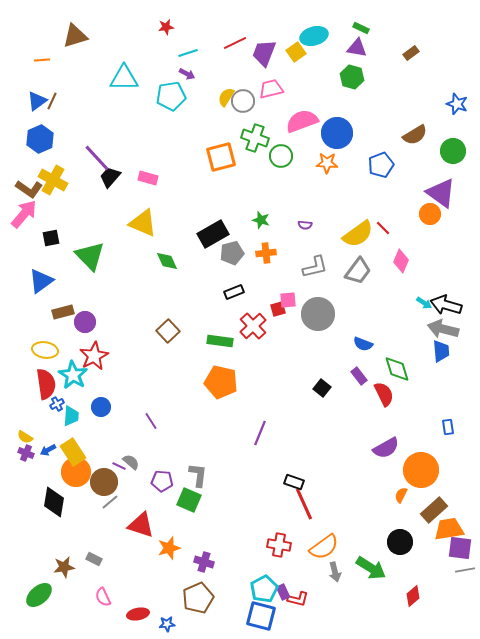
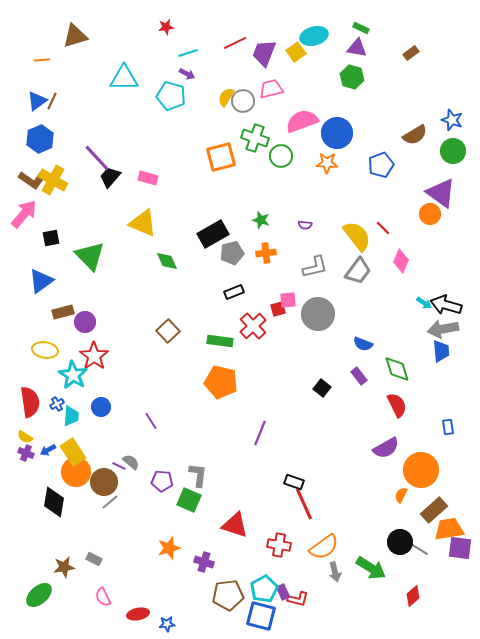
cyan pentagon at (171, 96): rotated 24 degrees clockwise
blue star at (457, 104): moved 5 px left, 16 px down
brown L-shape at (29, 189): moved 3 px right, 9 px up
yellow semicircle at (358, 234): moved 1 px left, 2 px down; rotated 92 degrees counterclockwise
gray arrow at (443, 329): rotated 24 degrees counterclockwise
red star at (94, 356): rotated 8 degrees counterclockwise
red semicircle at (46, 384): moved 16 px left, 18 px down
red semicircle at (384, 394): moved 13 px right, 11 px down
red triangle at (141, 525): moved 94 px right
gray line at (465, 570): moved 46 px left, 21 px up; rotated 42 degrees clockwise
brown pentagon at (198, 598): moved 30 px right, 3 px up; rotated 16 degrees clockwise
